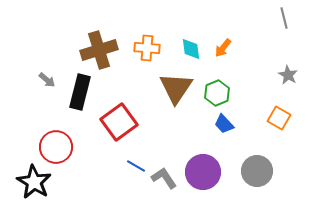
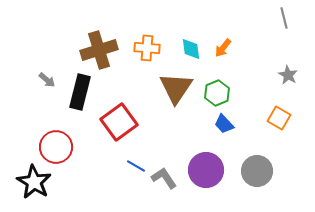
purple circle: moved 3 px right, 2 px up
